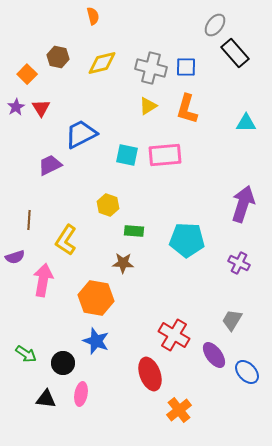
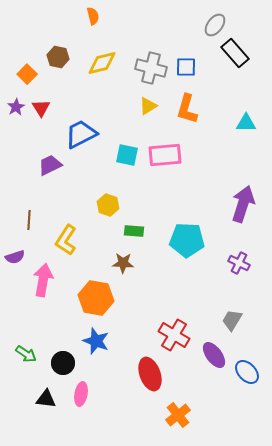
orange cross: moved 1 px left, 5 px down
